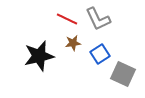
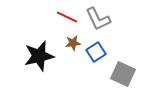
red line: moved 2 px up
blue square: moved 4 px left, 2 px up
